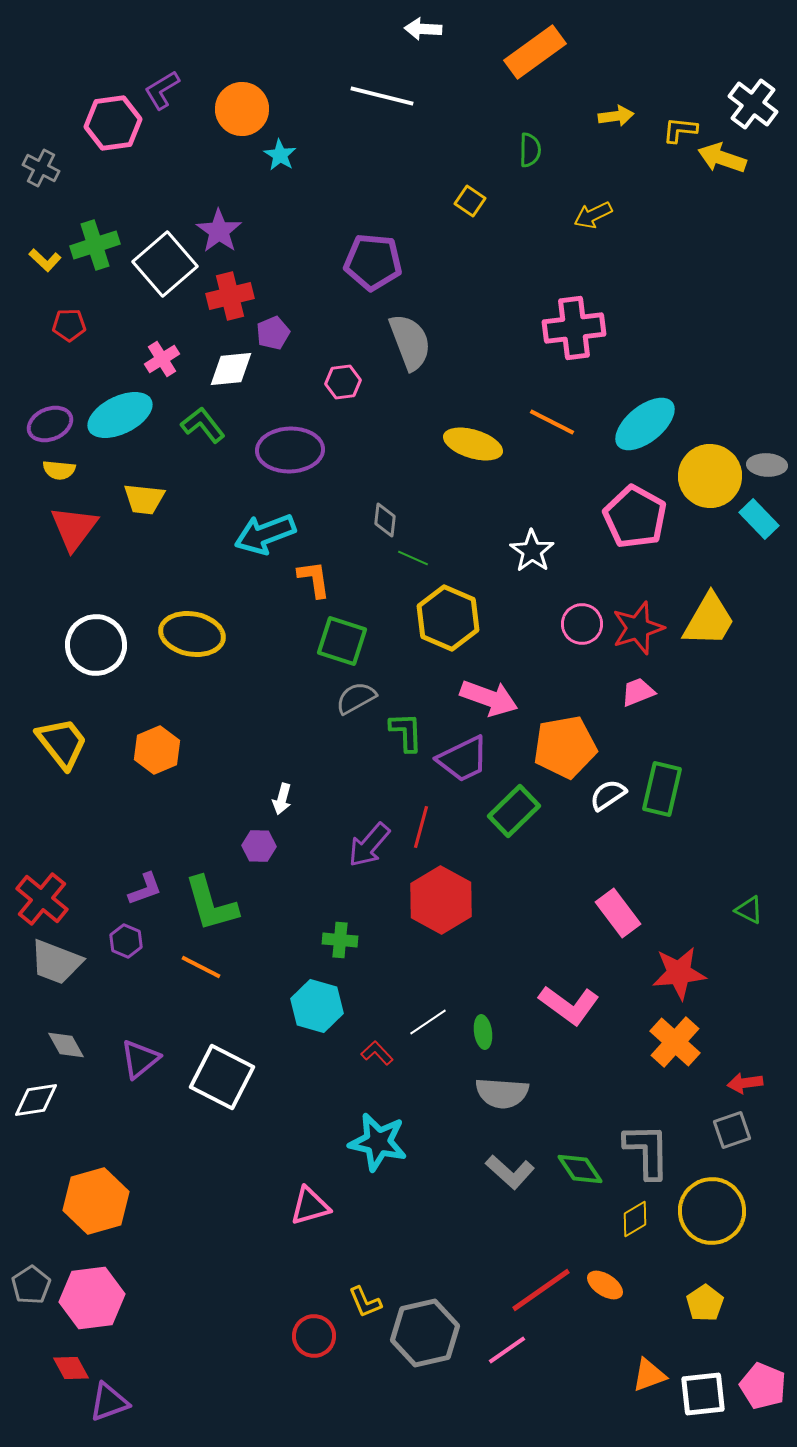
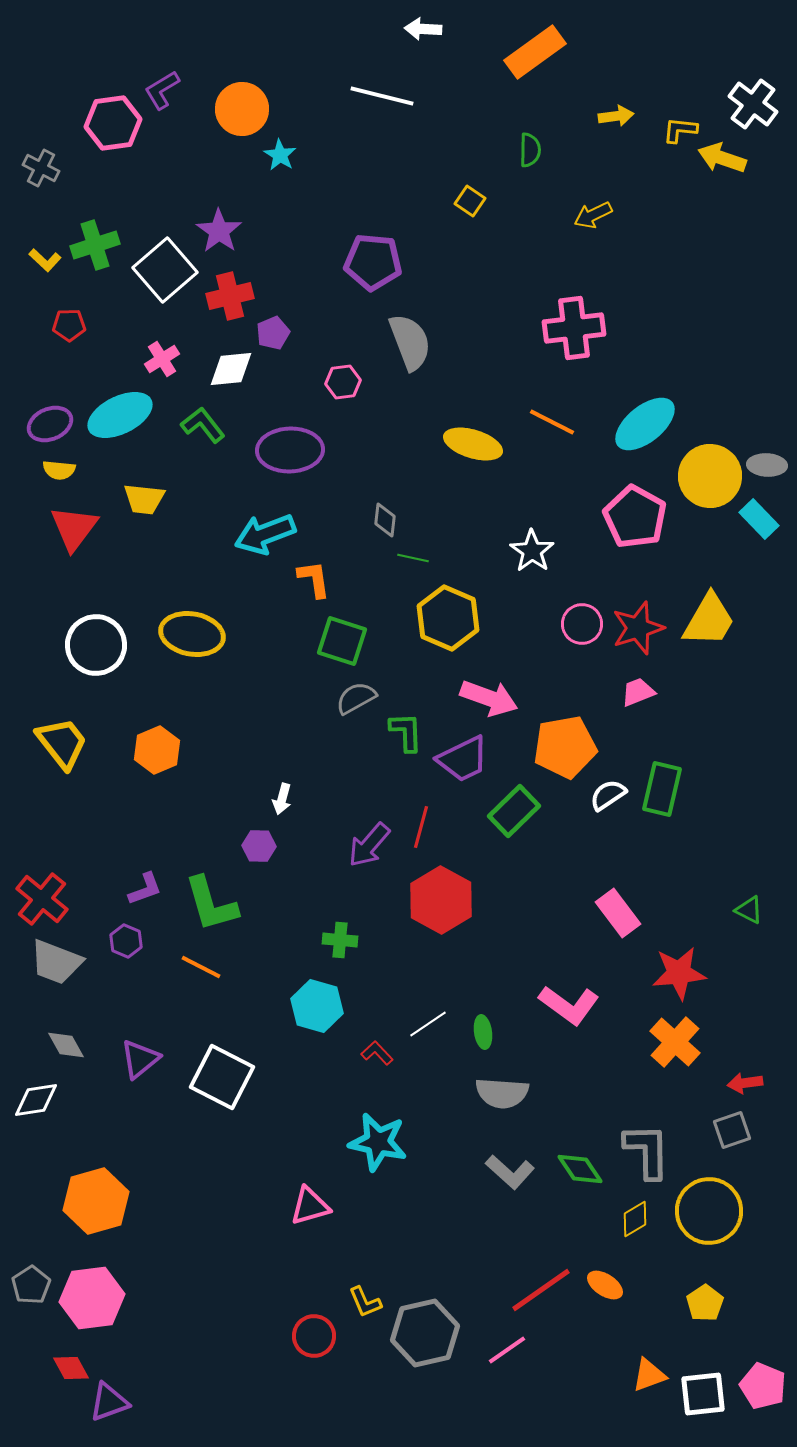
white square at (165, 264): moved 6 px down
green line at (413, 558): rotated 12 degrees counterclockwise
white line at (428, 1022): moved 2 px down
yellow circle at (712, 1211): moved 3 px left
